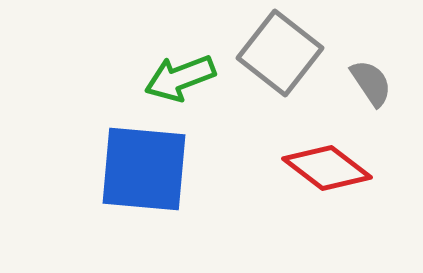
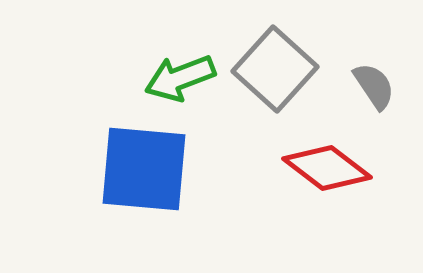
gray square: moved 5 px left, 16 px down; rotated 4 degrees clockwise
gray semicircle: moved 3 px right, 3 px down
